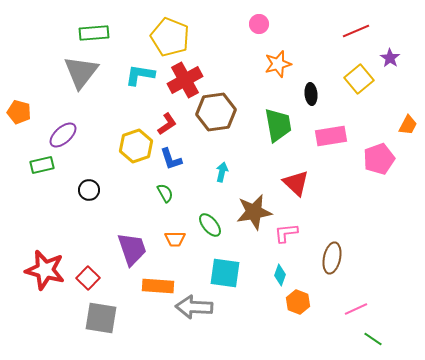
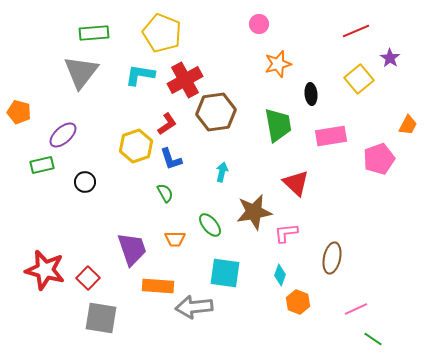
yellow pentagon at (170, 37): moved 8 px left, 4 px up
black circle at (89, 190): moved 4 px left, 8 px up
gray arrow at (194, 307): rotated 9 degrees counterclockwise
